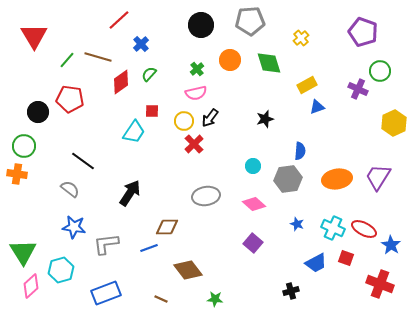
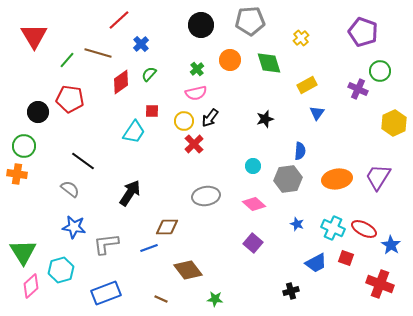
brown line at (98, 57): moved 4 px up
blue triangle at (317, 107): moved 6 px down; rotated 35 degrees counterclockwise
